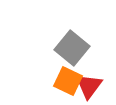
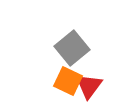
gray square: rotated 12 degrees clockwise
